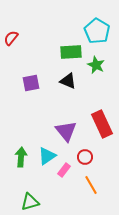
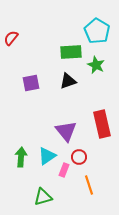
black triangle: rotated 42 degrees counterclockwise
red rectangle: rotated 12 degrees clockwise
red circle: moved 6 px left
pink rectangle: rotated 16 degrees counterclockwise
orange line: moved 2 px left; rotated 12 degrees clockwise
green triangle: moved 13 px right, 5 px up
